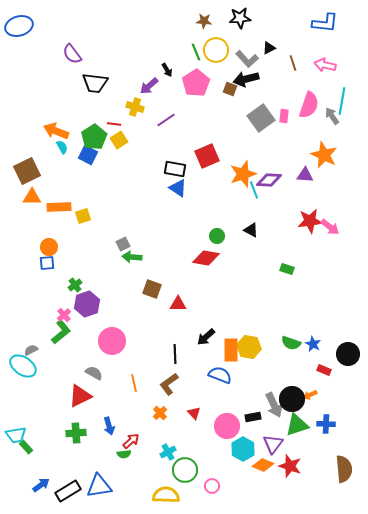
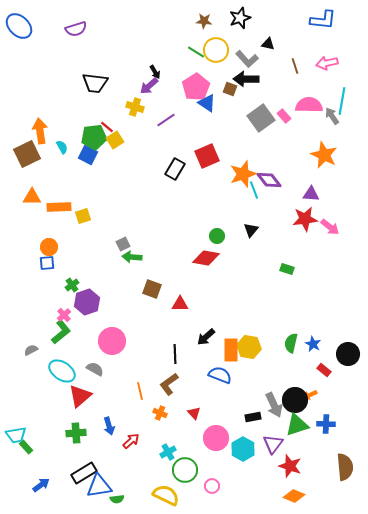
black star at (240, 18): rotated 15 degrees counterclockwise
blue L-shape at (325, 23): moved 2 px left, 3 px up
blue ellipse at (19, 26): rotated 60 degrees clockwise
black triangle at (269, 48): moved 1 px left, 4 px up; rotated 40 degrees clockwise
green line at (196, 52): rotated 36 degrees counterclockwise
purple semicircle at (72, 54): moved 4 px right, 25 px up; rotated 70 degrees counterclockwise
brown line at (293, 63): moved 2 px right, 3 px down
pink arrow at (325, 65): moved 2 px right, 2 px up; rotated 25 degrees counterclockwise
black arrow at (167, 70): moved 12 px left, 2 px down
black arrow at (246, 79): rotated 15 degrees clockwise
pink pentagon at (196, 83): moved 4 px down
pink semicircle at (309, 105): rotated 108 degrees counterclockwise
pink rectangle at (284, 116): rotated 48 degrees counterclockwise
red line at (114, 124): moved 7 px left, 3 px down; rotated 32 degrees clockwise
orange arrow at (56, 131): moved 16 px left; rotated 60 degrees clockwise
green pentagon at (94, 137): rotated 25 degrees clockwise
yellow square at (119, 140): moved 4 px left
black rectangle at (175, 169): rotated 70 degrees counterclockwise
brown square at (27, 171): moved 17 px up
purple triangle at (305, 175): moved 6 px right, 19 px down
purple diamond at (269, 180): rotated 50 degrees clockwise
blue triangle at (178, 188): moved 29 px right, 85 px up
red star at (310, 221): moved 5 px left, 2 px up
black triangle at (251, 230): rotated 42 degrees clockwise
green cross at (75, 285): moved 3 px left
purple hexagon at (87, 304): moved 2 px up
red triangle at (178, 304): moved 2 px right
green semicircle at (291, 343): rotated 84 degrees clockwise
cyan ellipse at (23, 366): moved 39 px right, 5 px down
red rectangle at (324, 370): rotated 16 degrees clockwise
gray semicircle at (94, 373): moved 1 px right, 4 px up
orange line at (134, 383): moved 6 px right, 8 px down
red triangle at (80, 396): rotated 15 degrees counterclockwise
black circle at (292, 399): moved 3 px right, 1 px down
orange cross at (160, 413): rotated 24 degrees counterclockwise
pink circle at (227, 426): moved 11 px left, 12 px down
green semicircle at (124, 454): moved 7 px left, 45 px down
orange diamond at (263, 465): moved 31 px right, 31 px down
brown semicircle at (344, 469): moved 1 px right, 2 px up
black rectangle at (68, 491): moved 16 px right, 18 px up
yellow semicircle at (166, 495): rotated 24 degrees clockwise
